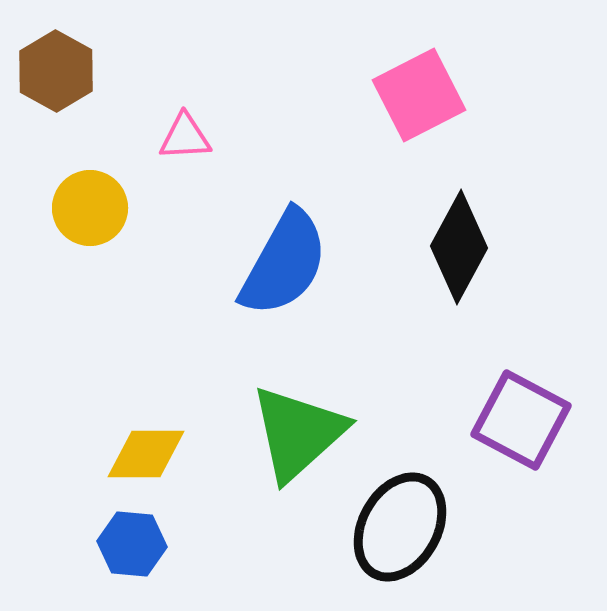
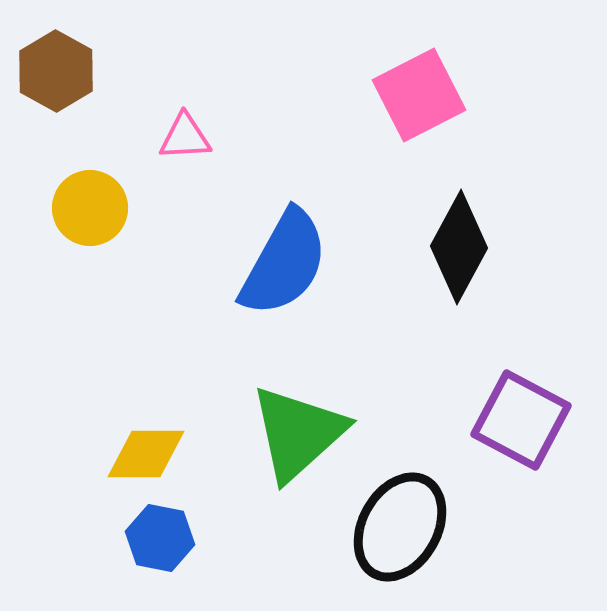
blue hexagon: moved 28 px right, 6 px up; rotated 6 degrees clockwise
